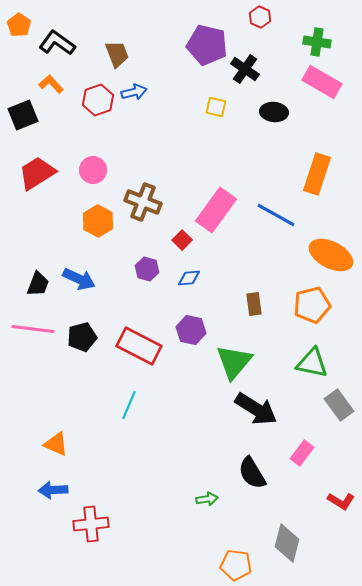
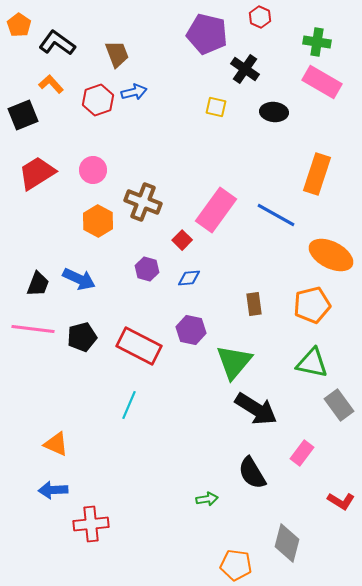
purple pentagon at (207, 45): moved 11 px up
